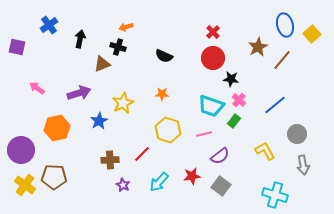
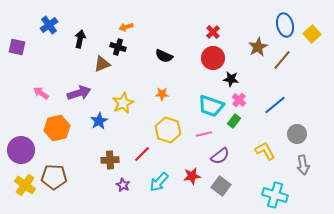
pink arrow: moved 4 px right, 5 px down
